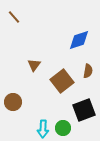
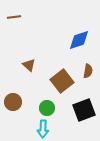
brown line: rotated 56 degrees counterclockwise
brown triangle: moved 5 px left; rotated 24 degrees counterclockwise
green circle: moved 16 px left, 20 px up
